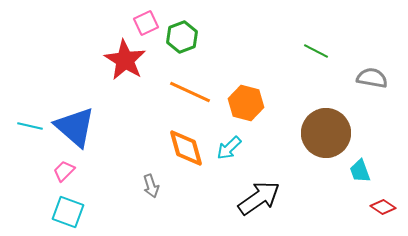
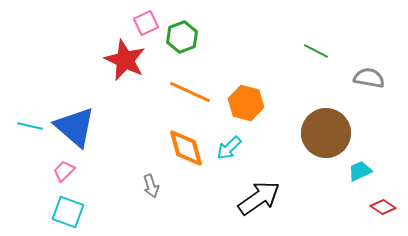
red star: rotated 6 degrees counterclockwise
gray semicircle: moved 3 px left
cyan trapezoid: rotated 85 degrees clockwise
